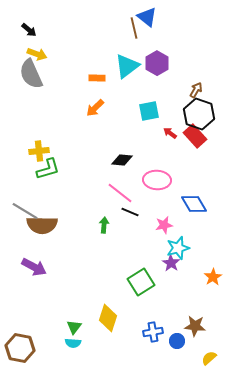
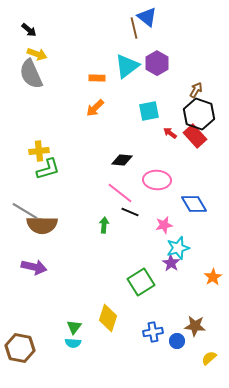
purple arrow: rotated 15 degrees counterclockwise
